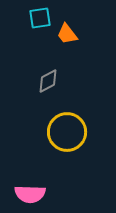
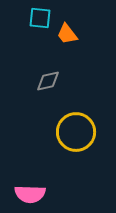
cyan square: rotated 15 degrees clockwise
gray diamond: rotated 15 degrees clockwise
yellow circle: moved 9 px right
